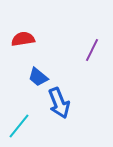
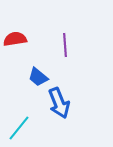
red semicircle: moved 8 px left
purple line: moved 27 px left, 5 px up; rotated 30 degrees counterclockwise
cyan line: moved 2 px down
